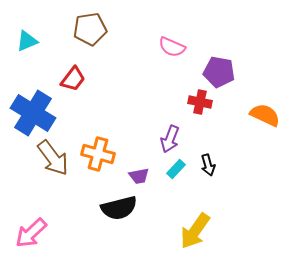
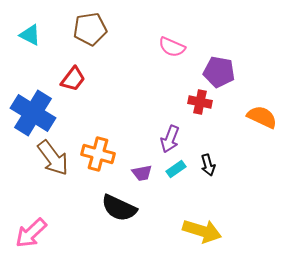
cyan triangle: moved 3 px right, 6 px up; rotated 50 degrees clockwise
orange semicircle: moved 3 px left, 2 px down
cyan rectangle: rotated 12 degrees clockwise
purple trapezoid: moved 3 px right, 3 px up
black semicircle: rotated 39 degrees clockwise
yellow arrow: moved 7 px right; rotated 108 degrees counterclockwise
